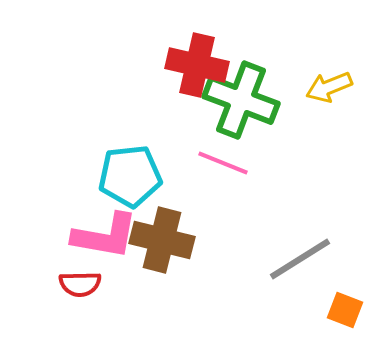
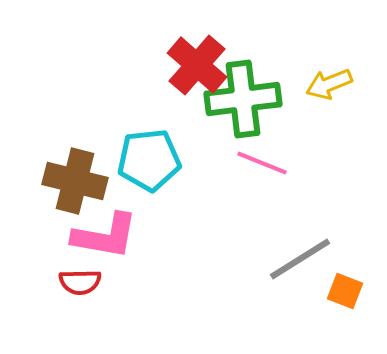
red cross: rotated 28 degrees clockwise
yellow arrow: moved 3 px up
green cross: moved 2 px right, 1 px up; rotated 28 degrees counterclockwise
pink line: moved 39 px right
cyan pentagon: moved 19 px right, 16 px up
brown cross: moved 87 px left, 59 px up
red semicircle: moved 2 px up
orange square: moved 19 px up
